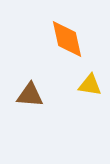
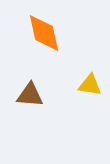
orange diamond: moved 23 px left, 6 px up
